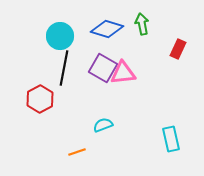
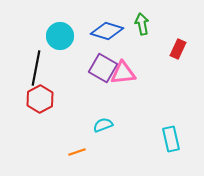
blue diamond: moved 2 px down
black line: moved 28 px left
